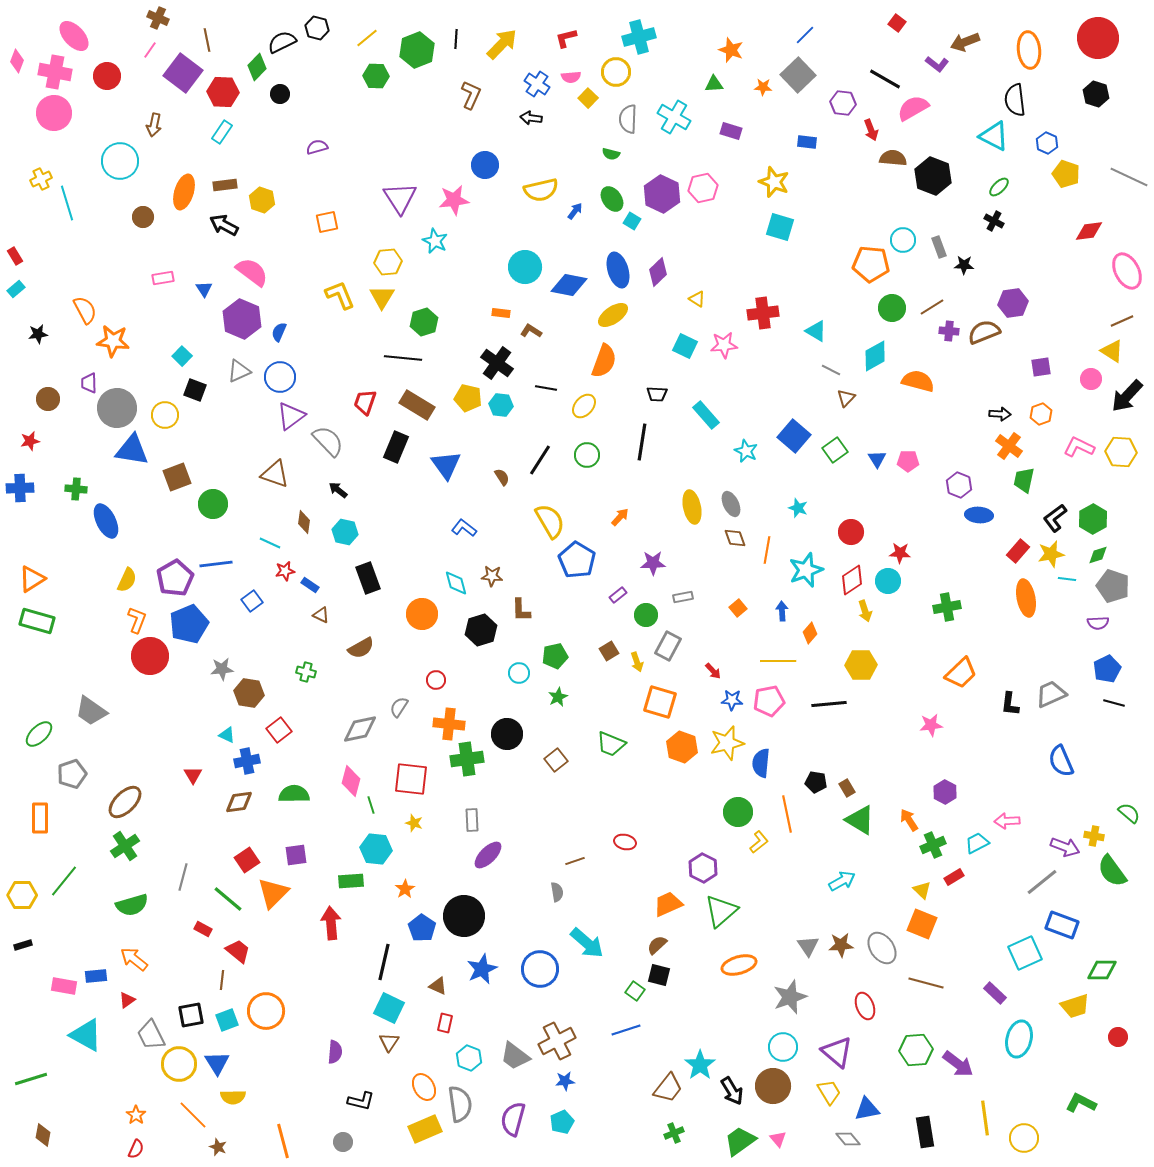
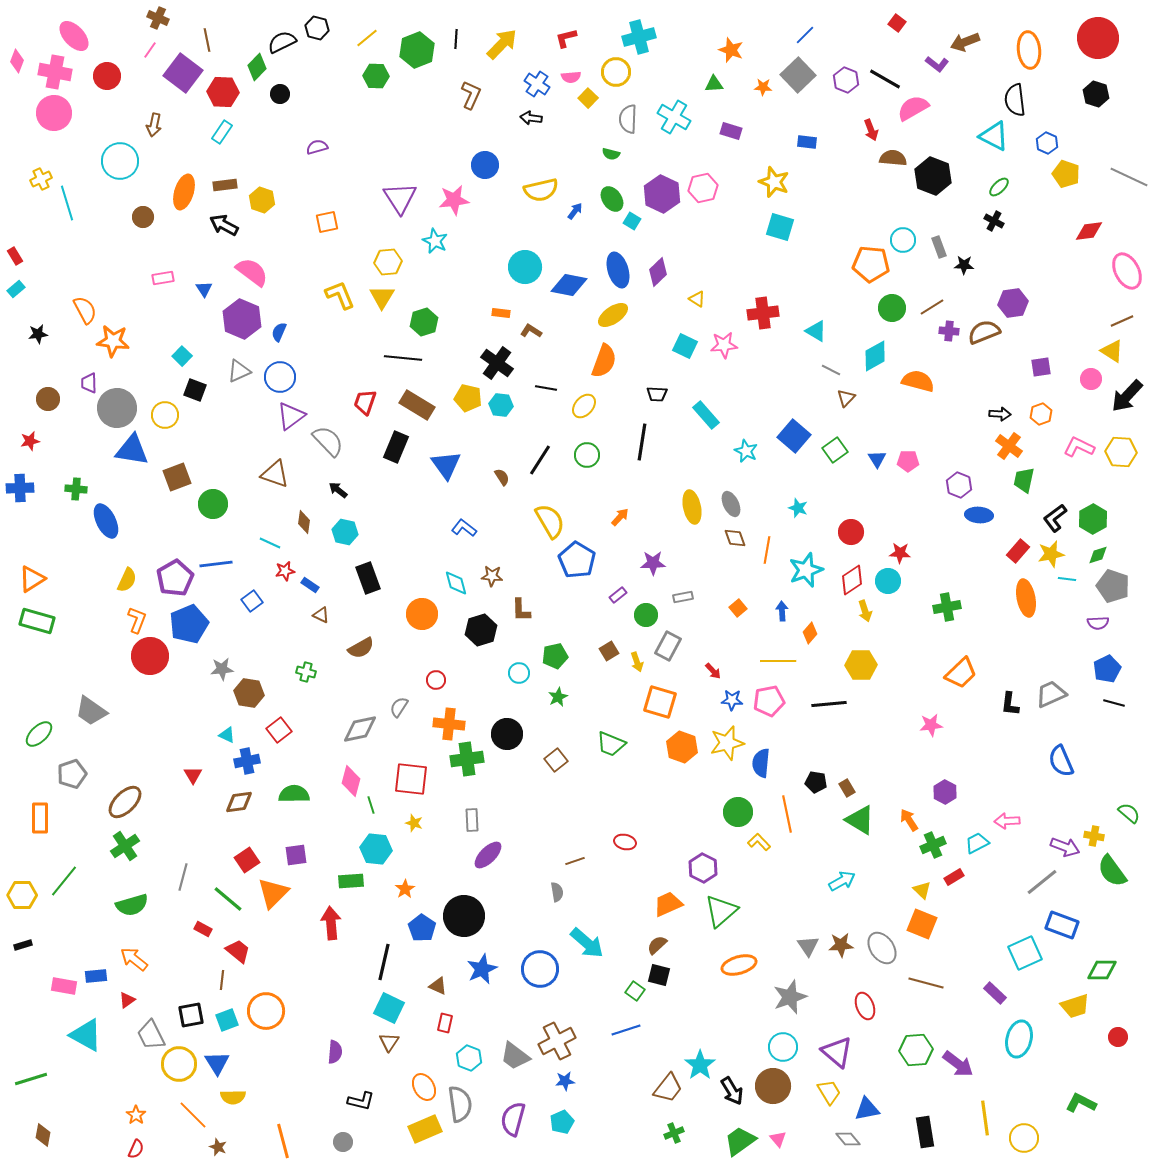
purple hexagon at (843, 103): moved 3 px right, 23 px up; rotated 15 degrees clockwise
yellow L-shape at (759, 842): rotated 95 degrees counterclockwise
